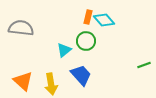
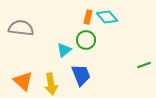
cyan diamond: moved 3 px right, 3 px up
green circle: moved 1 px up
blue trapezoid: rotated 20 degrees clockwise
